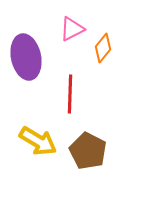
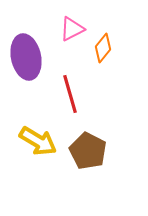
red line: rotated 18 degrees counterclockwise
